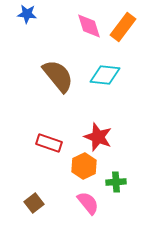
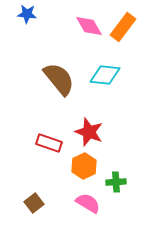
pink diamond: rotated 12 degrees counterclockwise
brown semicircle: moved 1 px right, 3 px down
red star: moved 9 px left, 5 px up
pink semicircle: rotated 20 degrees counterclockwise
